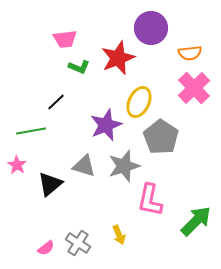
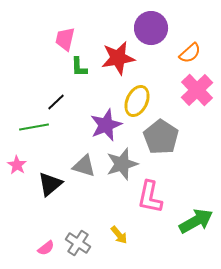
pink trapezoid: rotated 110 degrees clockwise
orange semicircle: rotated 35 degrees counterclockwise
red star: rotated 12 degrees clockwise
green L-shape: rotated 65 degrees clockwise
pink cross: moved 3 px right, 2 px down
yellow ellipse: moved 2 px left, 1 px up
green line: moved 3 px right, 4 px up
gray star: moved 2 px left, 2 px up
pink L-shape: moved 3 px up
green arrow: rotated 16 degrees clockwise
yellow arrow: rotated 18 degrees counterclockwise
